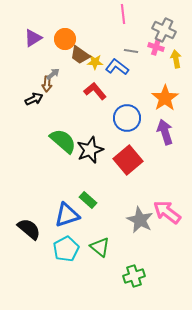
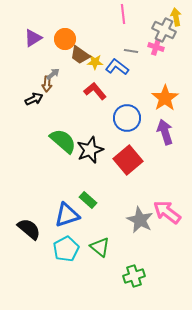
yellow arrow: moved 42 px up
